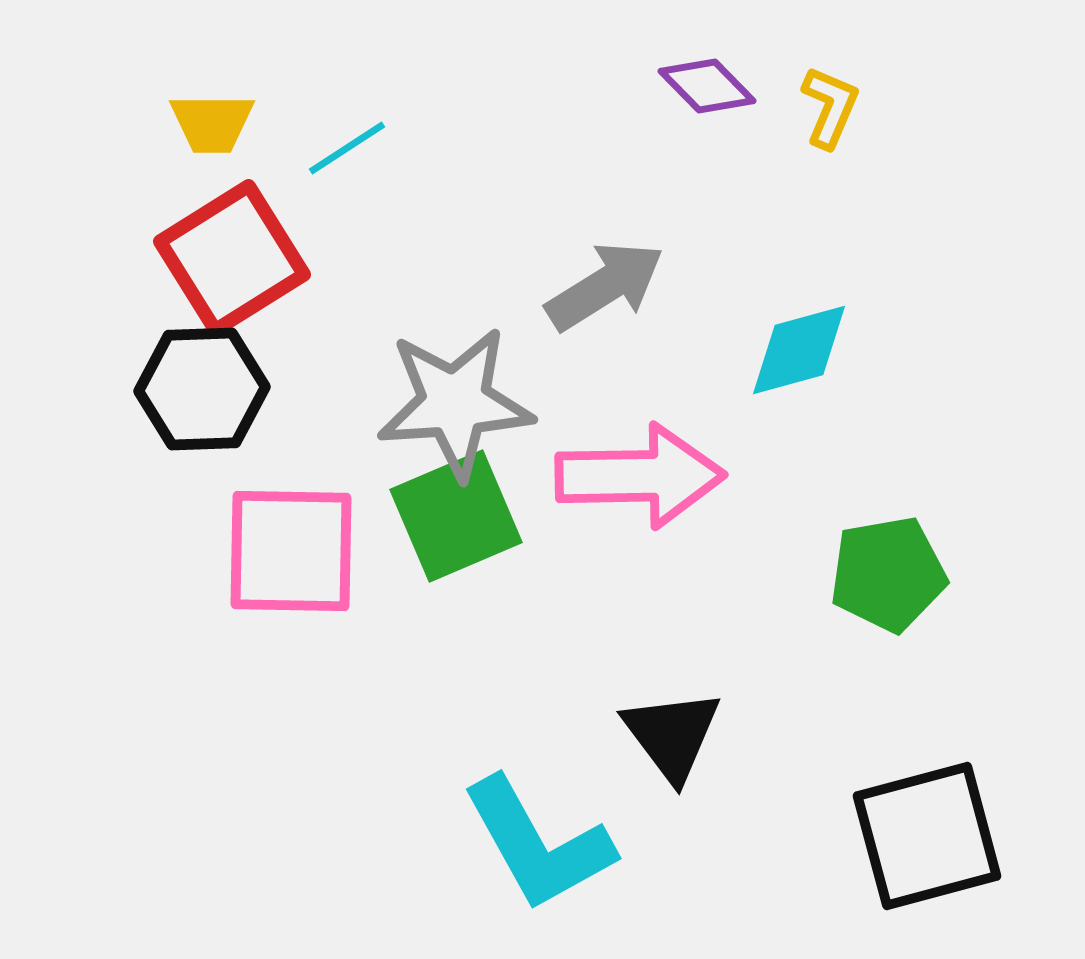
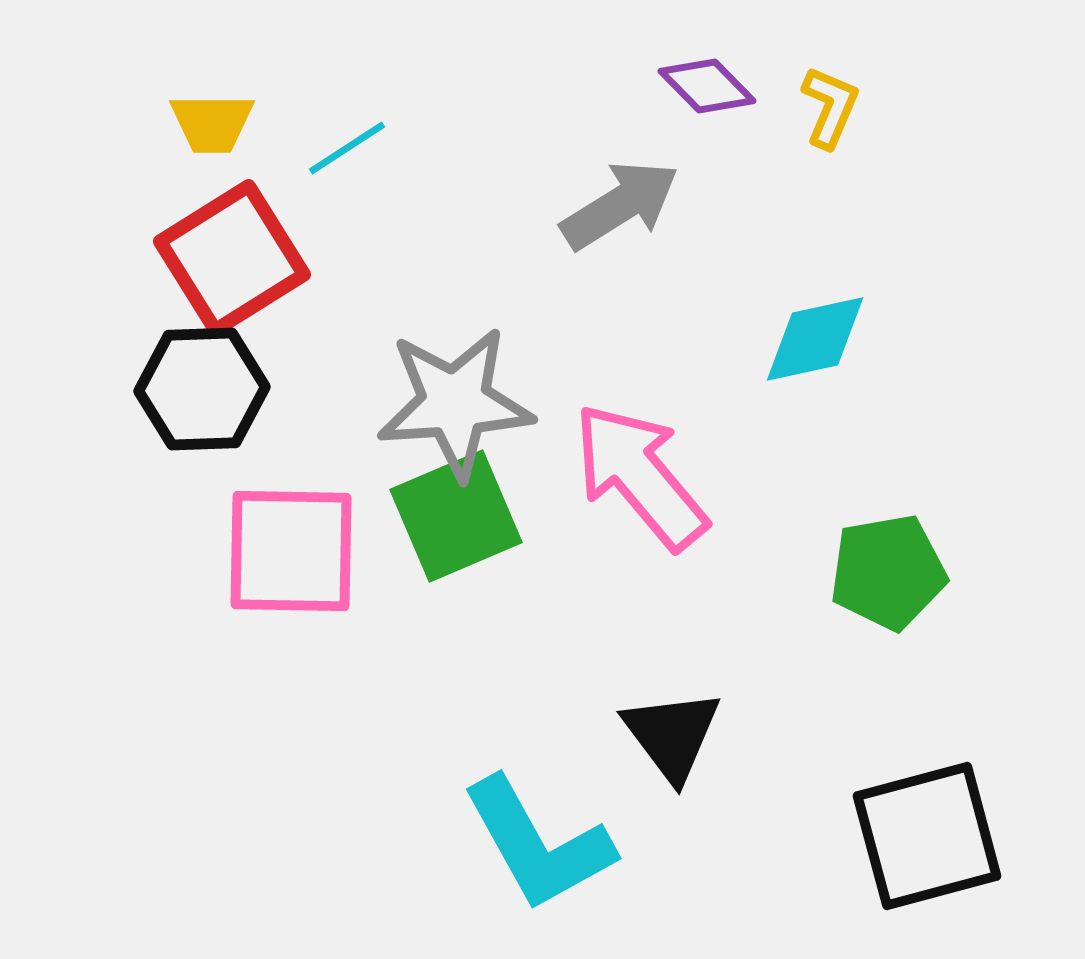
gray arrow: moved 15 px right, 81 px up
cyan diamond: moved 16 px right, 11 px up; rotated 3 degrees clockwise
pink arrow: rotated 129 degrees counterclockwise
green pentagon: moved 2 px up
